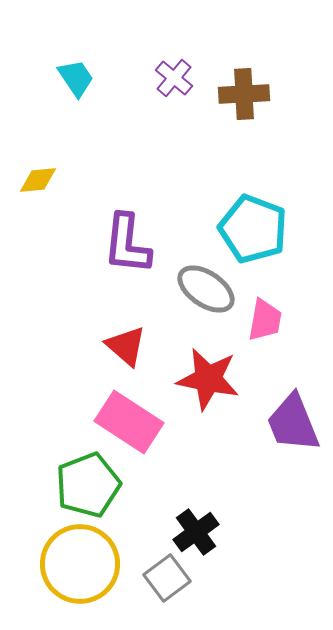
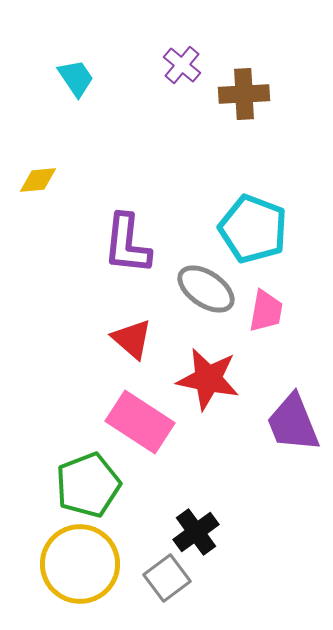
purple cross: moved 8 px right, 13 px up
pink trapezoid: moved 1 px right, 9 px up
red triangle: moved 6 px right, 7 px up
pink rectangle: moved 11 px right
